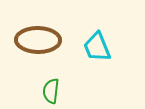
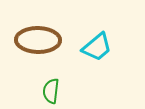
cyan trapezoid: rotated 108 degrees counterclockwise
